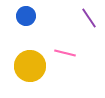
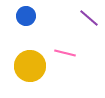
purple line: rotated 15 degrees counterclockwise
